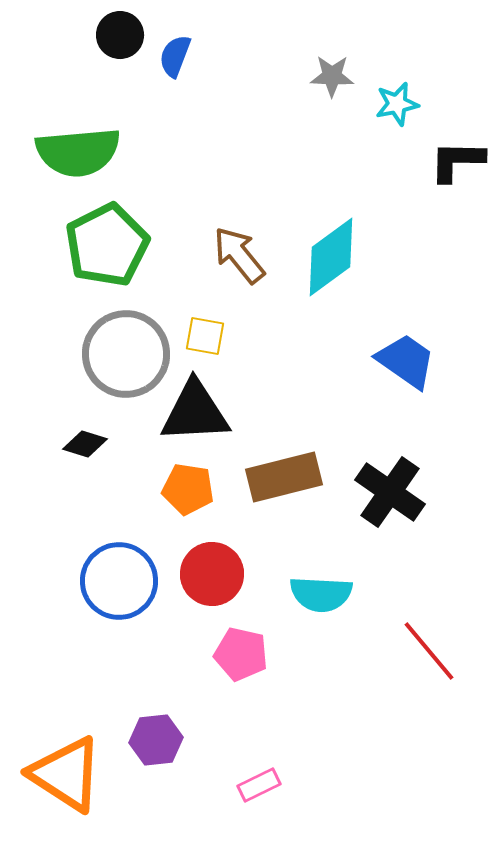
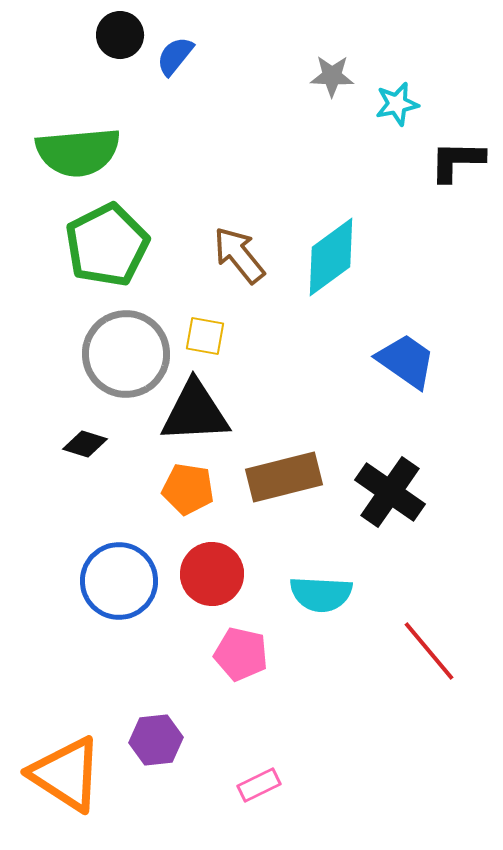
blue semicircle: rotated 18 degrees clockwise
